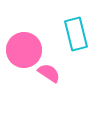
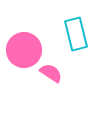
pink semicircle: moved 2 px right
